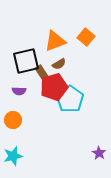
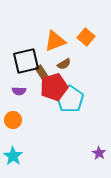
brown semicircle: moved 5 px right
cyan star: rotated 24 degrees counterclockwise
